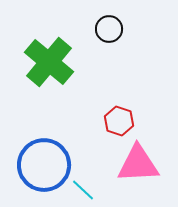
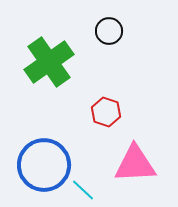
black circle: moved 2 px down
green cross: rotated 15 degrees clockwise
red hexagon: moved 13 px left, 9 px up
pink triangle: moved 3 px left
